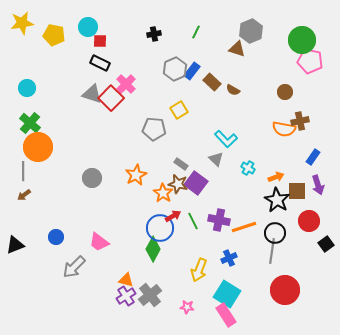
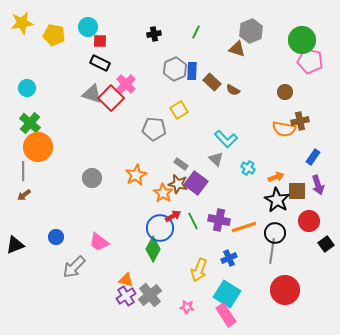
blue rectangle at (192, 71): rotated 36 degrees counterclockwise
